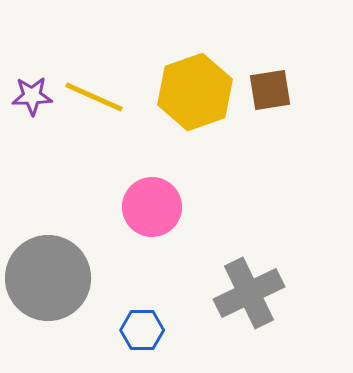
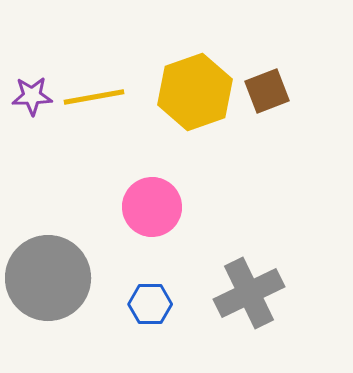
brown square: moved 3 px left, 1 px down; rotated 12 degrees counterclockwise
yellow line: rotated 34 degrees counterclockwise
blue hexagon: moved 8 px right, 26 px up
